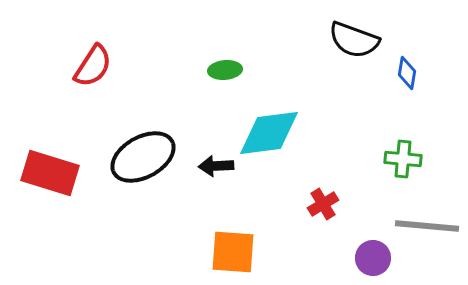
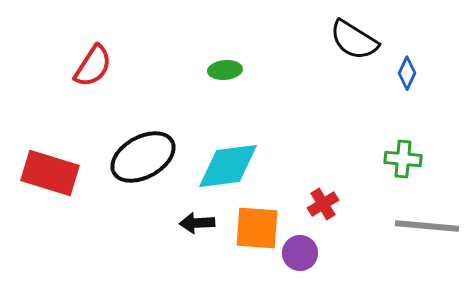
black semicircle: rotated 12 degrees clockwise
blue diamond: rotated 16 degrees clockwise
cyan diamond: moved 41 px left, 33 px down
black arrow: moved 19 px left, 57 px down
orange square: moved 24 px right, 24 px up
purple circle: moved 73 px left, 5 px up
